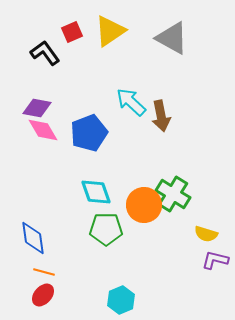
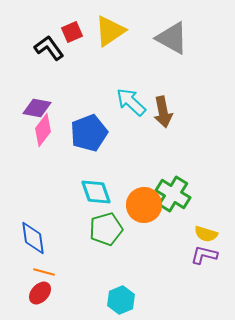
black L-shape: moved 4 px right, 5 px up
brown arrow: moved 2 px right, 4 px up
pink diamond: rotated 68 degrees clockwise
green pentagon: rotated 16 degrees counterclockwise
purple L-shape: moved 11 px left, 5 px up
red ellipse: moved 3 px left, 2 px up
